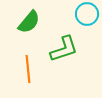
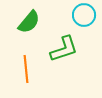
cyan circle: moved 3 px left, 1 px down
orange line: moved 2 px left
